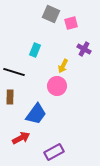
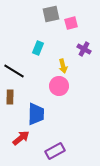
gray square: rotated 36 degrees counterclockwise
cyan rectangle: moved 3 px right, 2 px up
yellow arrow: rotated 40 degrees counterclockwise
black line: moved 1 px up; rotated 15 degrees clockwise
pink circle: moved 2 px right
blue trapezoid: rotated 35 degrees counterclockwise
red arrow: rotated 12 degrees counterclockwise
purple rectangle: moved 1 px right, 1 px up
